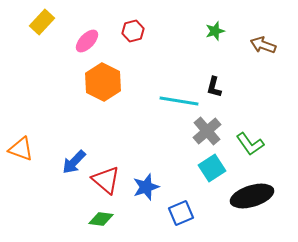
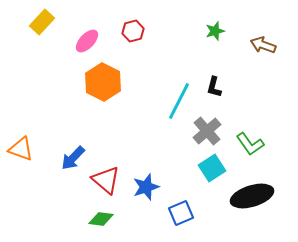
cyan line: rotated 72 degrees counterclockwise
blue arrow: moved 1 px left, 4 px up
